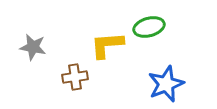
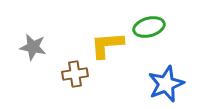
brown cross: moved 3 px up
